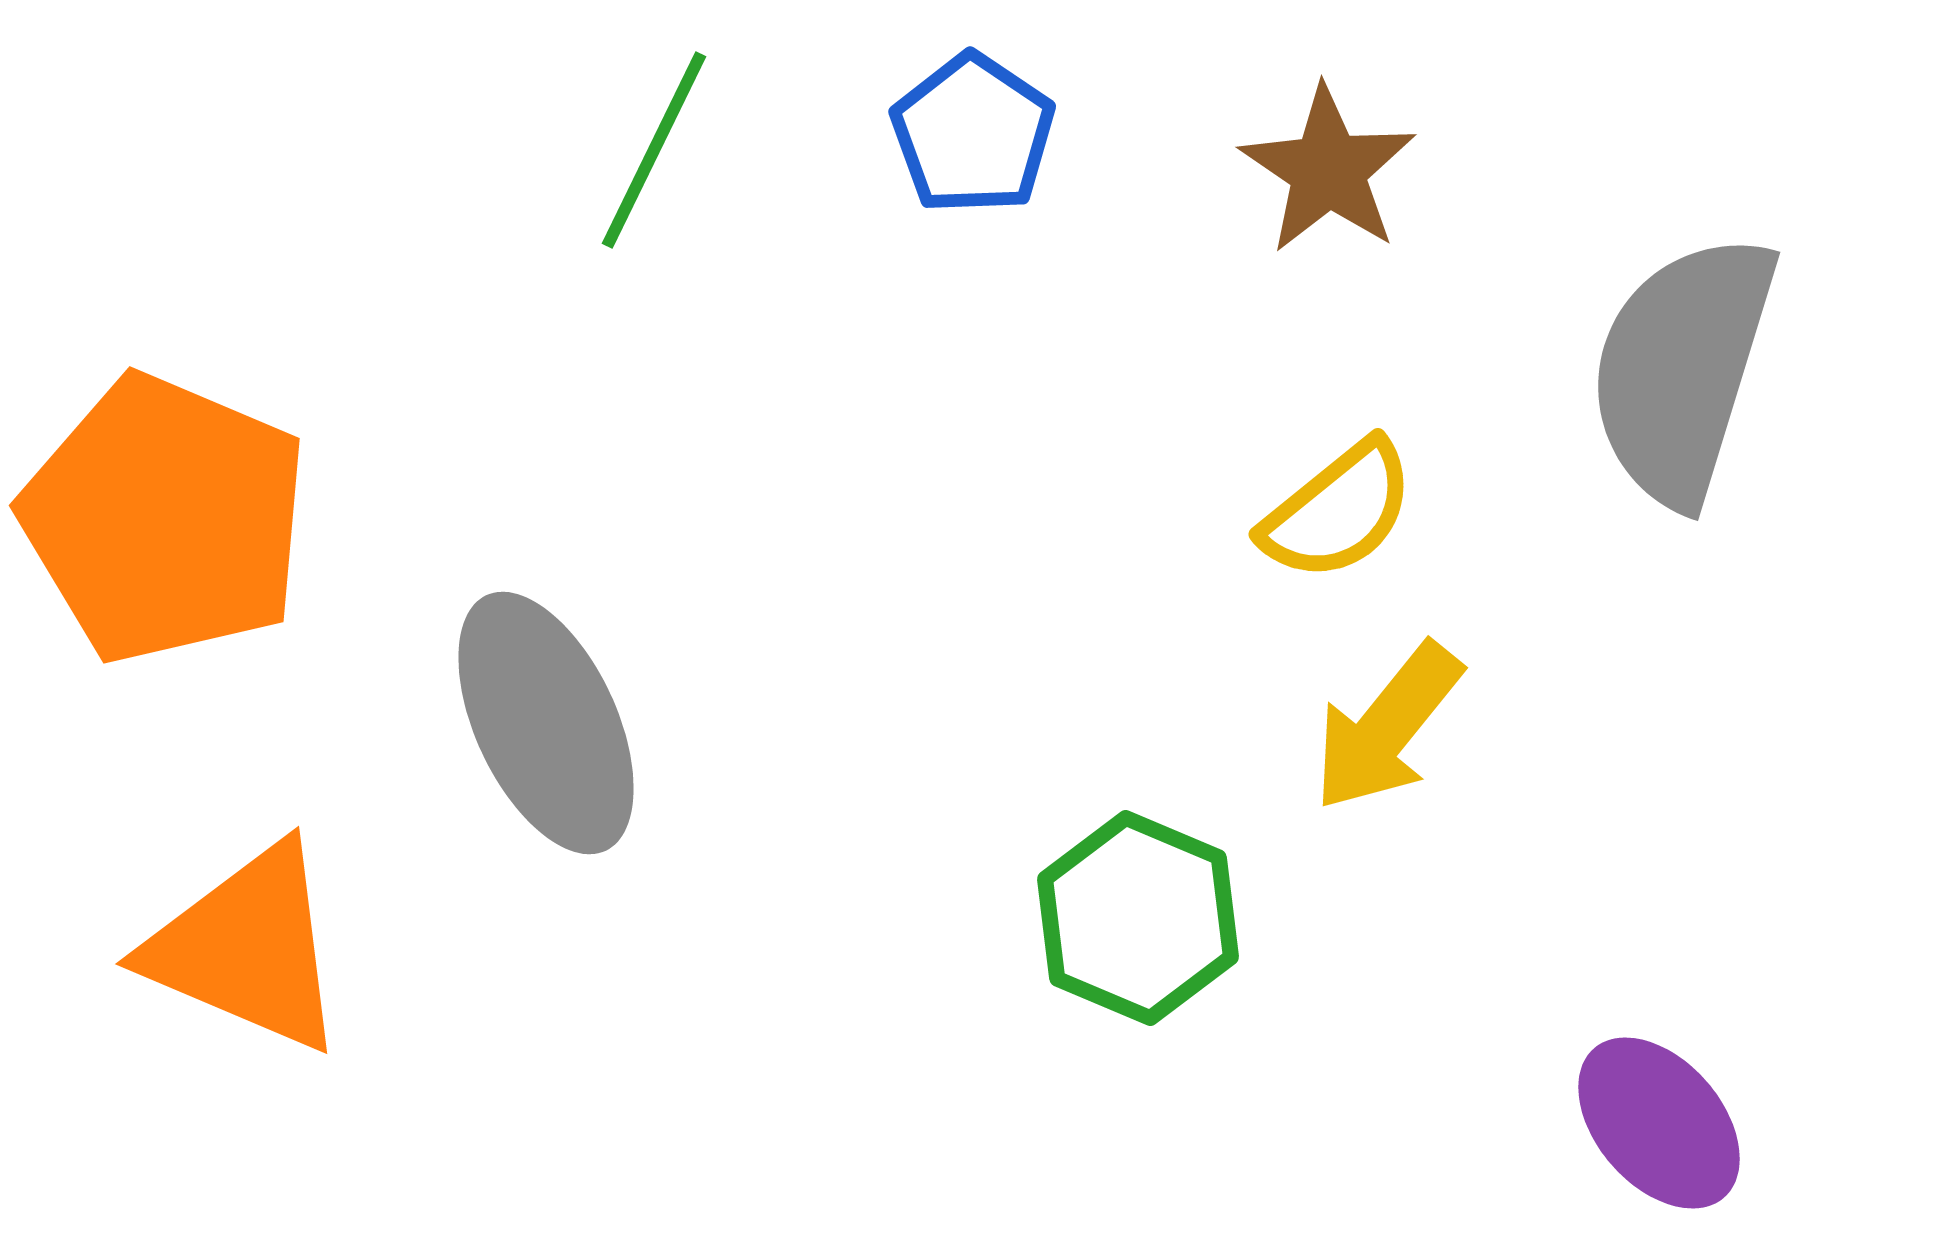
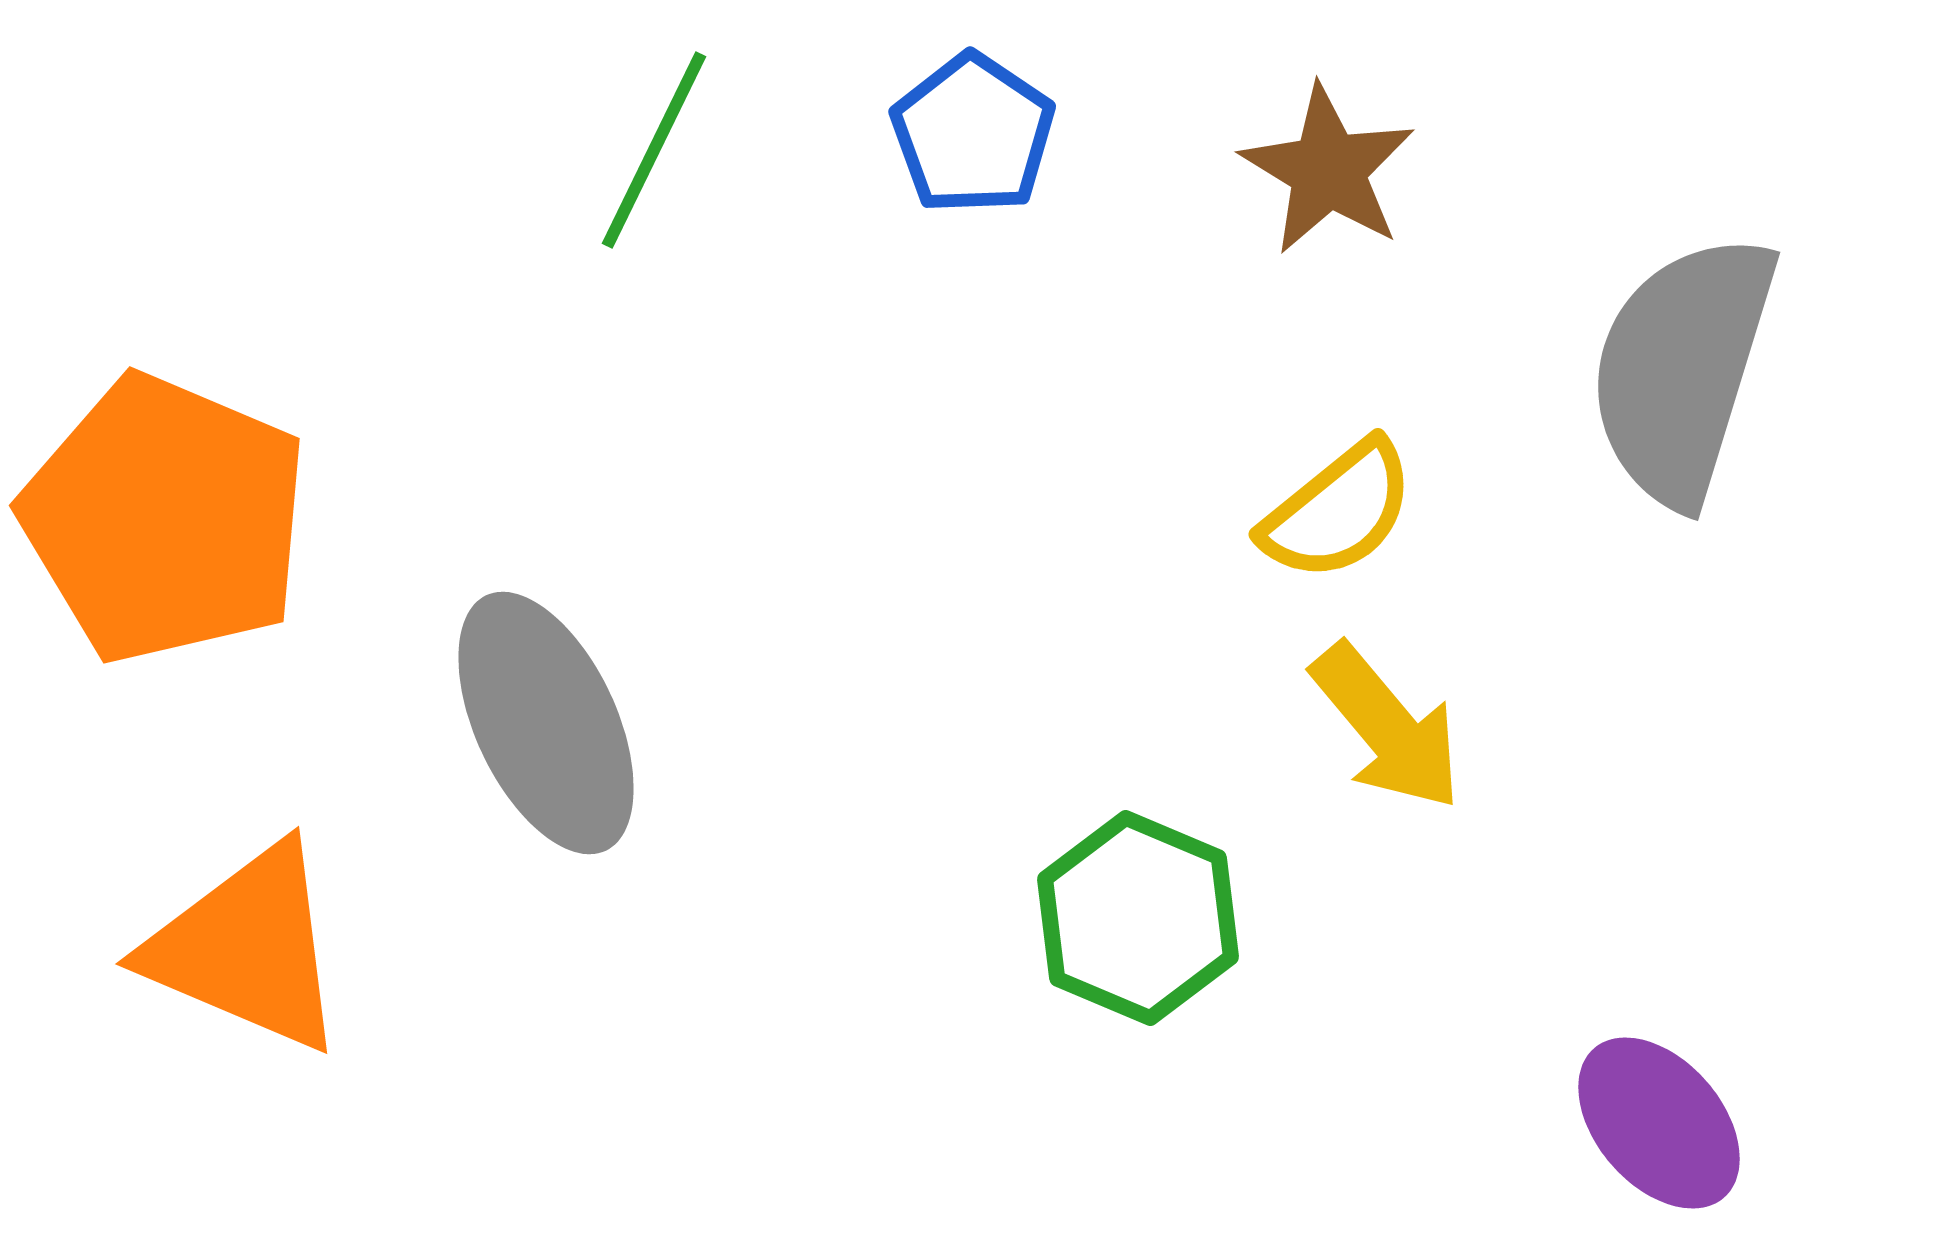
brown star: rotated 3 degrees counterclockwise
yellow arrow: rotated 79 degrees counterclockwise
